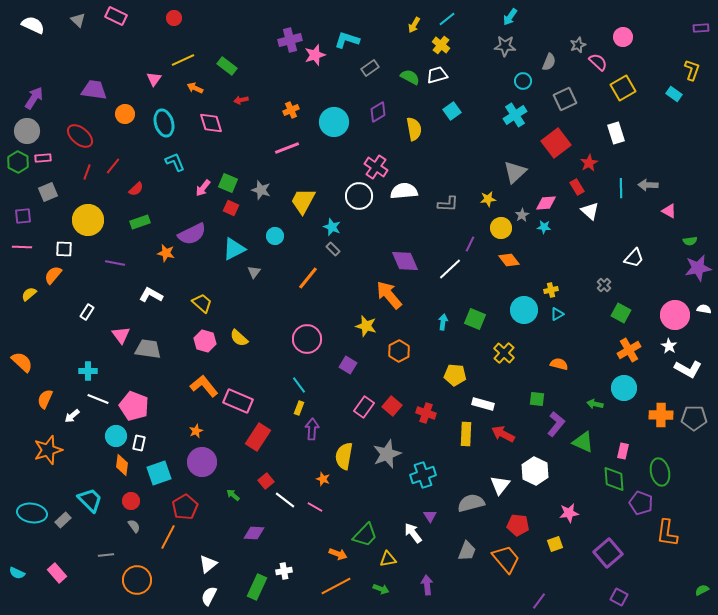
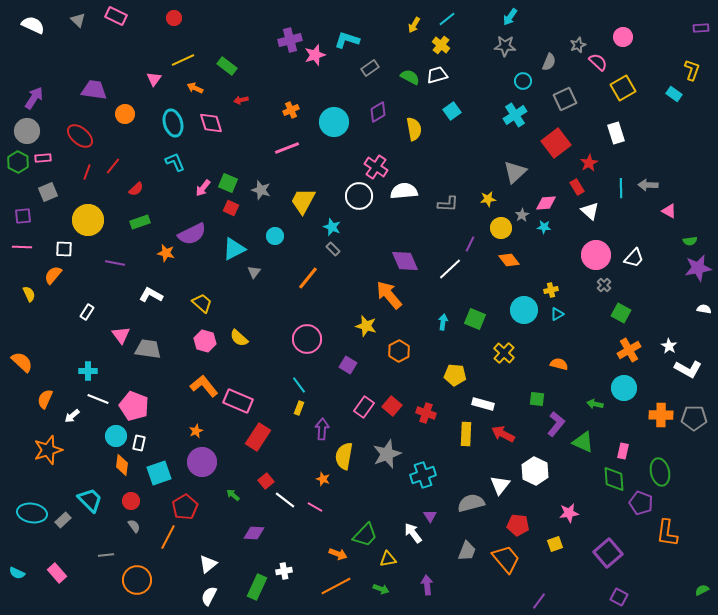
cyan ellipse at (164, 123): moved 9 px right
yellow semicircle at (29, 294): rotated 105 degrees clockwise
pink circle at (675, 315): moved 79 px left, 60 px up
purple arrow at (312, 429): moved 10 px right
